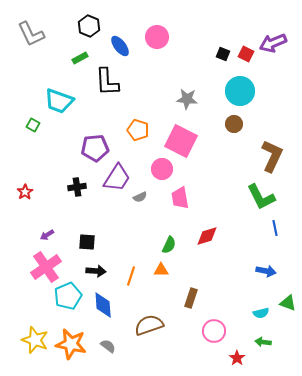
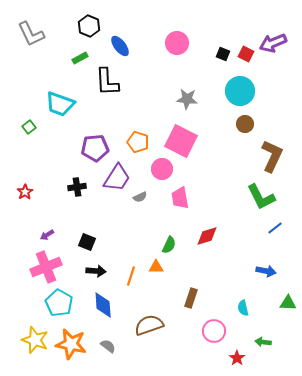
pink circle at (157, 37): moved 20 px right, 6 px down
cyan trapezoid at (59, 101): moved 1 px right, 3 px down
brown circle at (234, 124): moved 11 px right
green square at (33, 125): moved 4 px left, 2 px down; rotated 24 degrees clockwise
orange pentagon at (138, 130): moved 12 px down
blue line at (275, 228): rotated 63 degrees clockwise
black square at (87, 242): rotated 18 degrees clockwise
pink cross at (46, 267): rotated 12 degrees clockwise
orange triangle at (161, 270): moved 5 px left, 3 px up
cyan pentagon at (68, 296): moved 9 px left, 7 px down; rotated 20 degrees counterclockwise
green triangle at (288, 303): rotated 18 degrees counterclockwise
cyan semicircle at (261, 313): moved 18 px left, 5 px up; rotated 91 degrees clockwise
